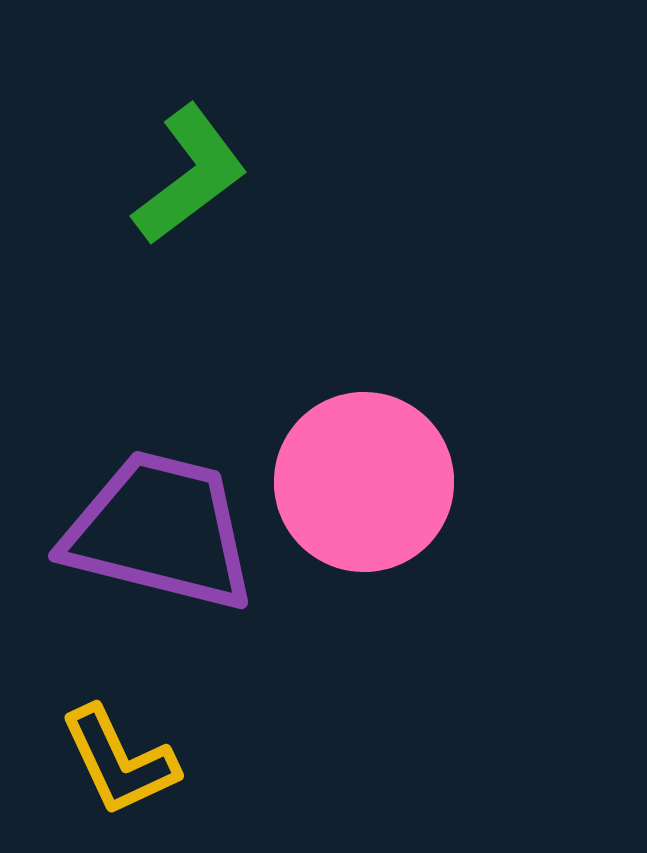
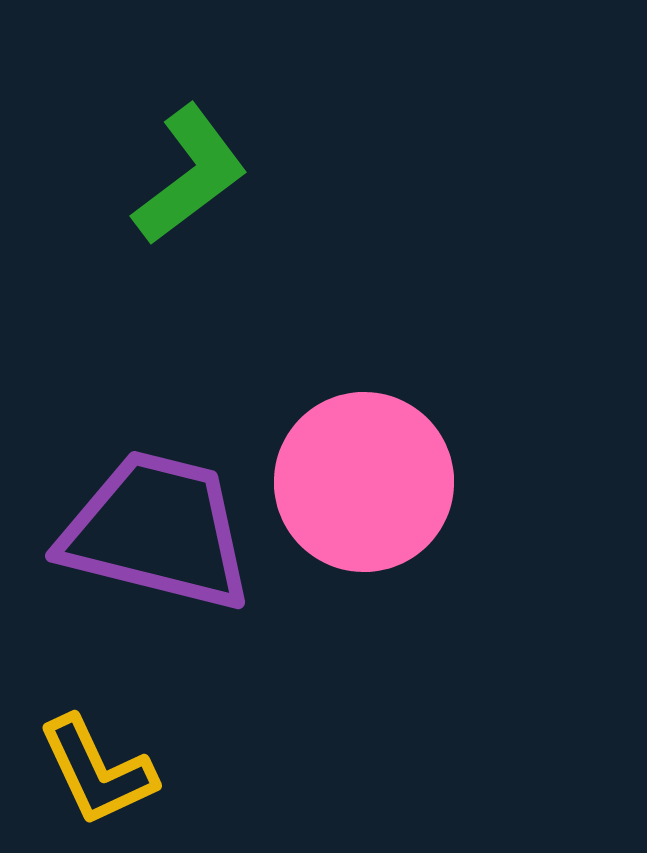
purple trapezoid: moved 3 px left
yellow L-shape: moved 22 px left, 10 px down
